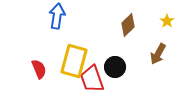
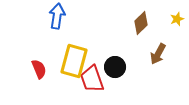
yellow star: moved 10 px right, 2 px up; rotated 16 degrees clockwise
brown diamond: moved 13 px right, 2 px up
